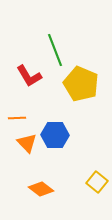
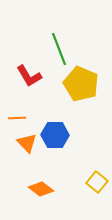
green line: moved 4 px right, 1 px up
